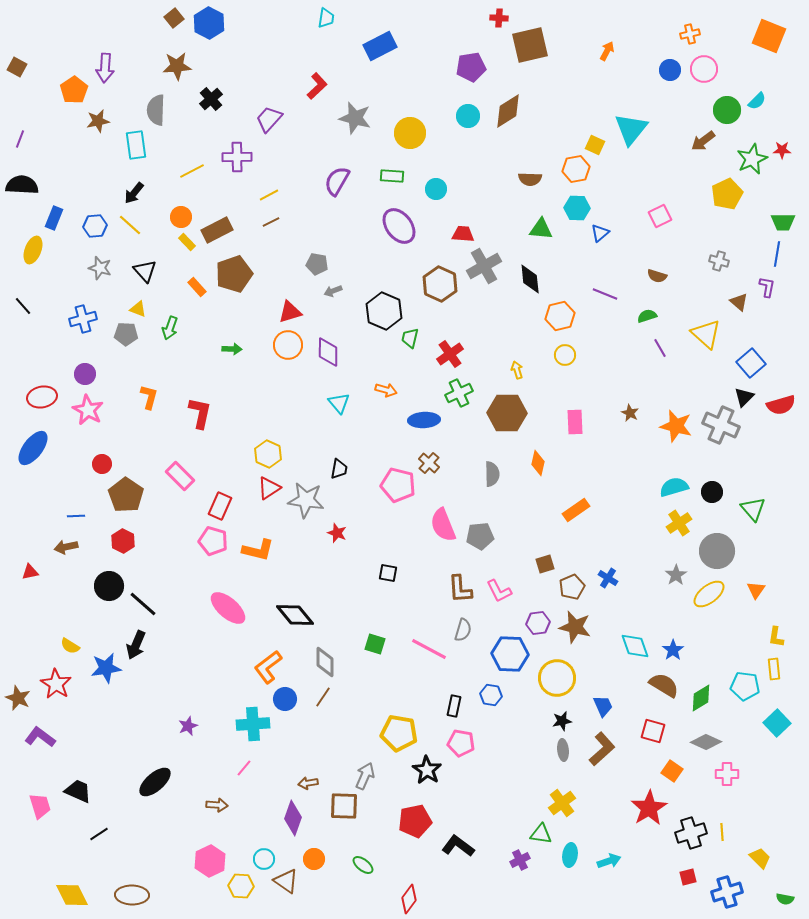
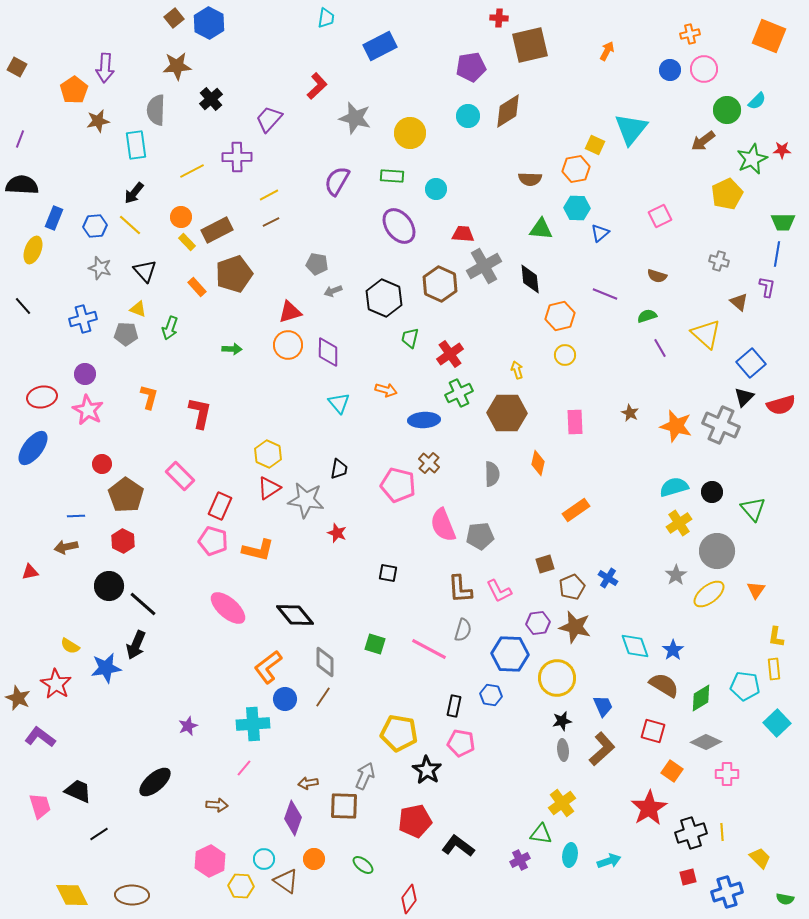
black hexagon at (384, 311): moved 13 px up
